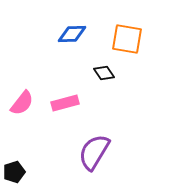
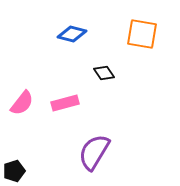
blue diamond: rotated 16 degrees clockwise
orange square: moved 15 px right, 5 px up
black pentagon: moved 1 px up
